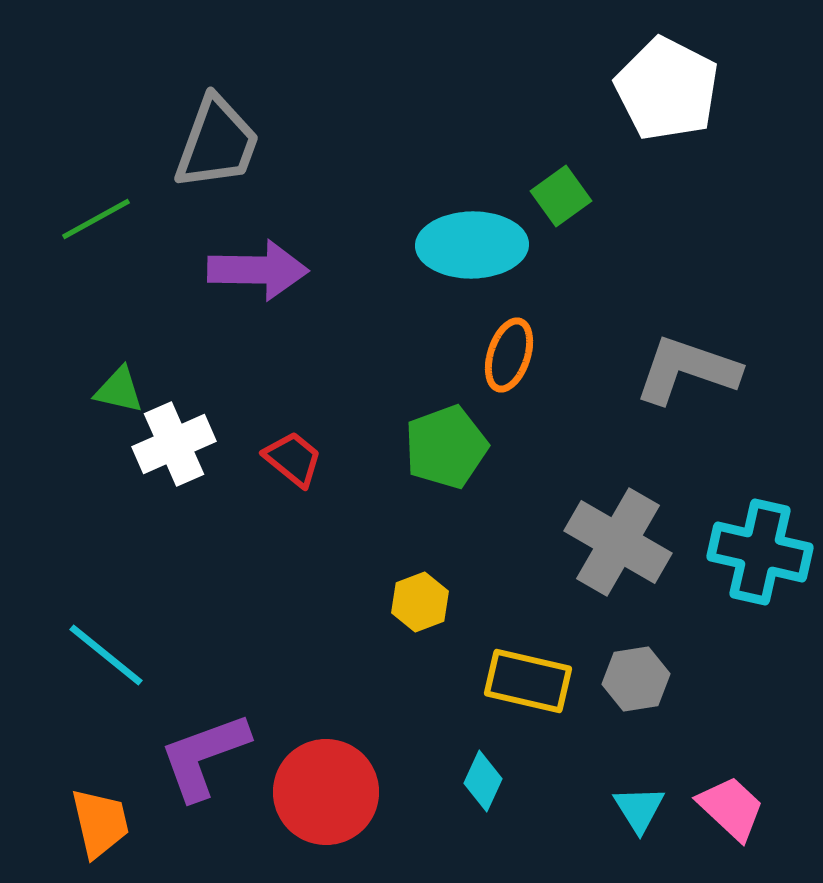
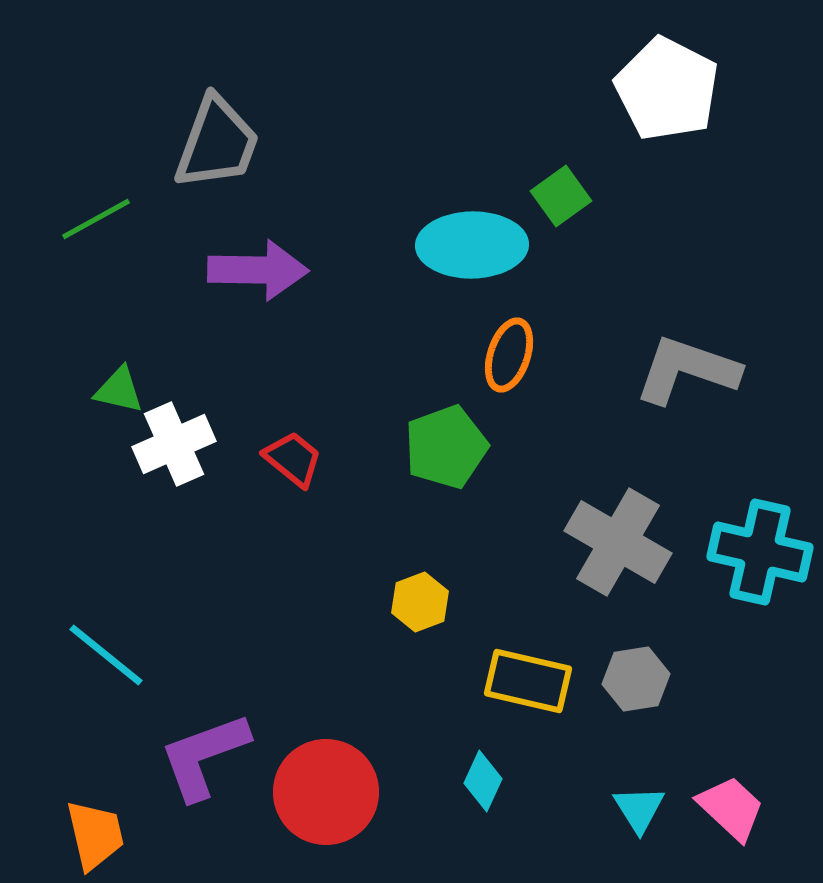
orange trapezoid: moved 5 px left, 12 px down
